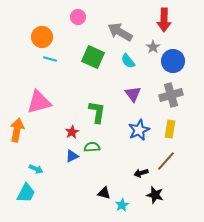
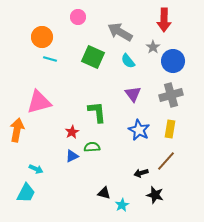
green L-shape: rotated 15 degrees counterclockwise
blue star: rotated 20 degrees counterclockwise
